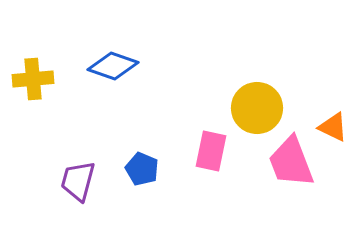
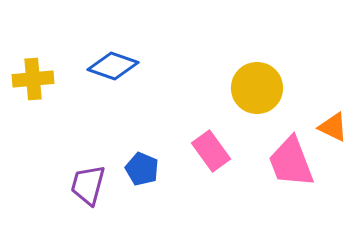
yellow circle: moved 20 px up
pink rectangle: rotated 48 degrees counterclockwise
purple trapezoid: moved 10 px right, 4 px down
